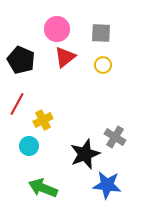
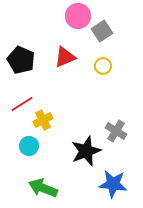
pink circle: moved 21 px right, 13 px up
gray square: moved 1 px right, 2 px up; rotated 35 degrees counterclockwise
red triangle: rotated 15 degrees clockwise
yellow circle: moved 1 px down
red line: moved 5 px right; rotated 30 degrees clockwise
gray cross: moved 1 px right, 6 px up
black star: moved 1 px right, 3 px up
blue star: moved 6 px right, 1 px up
